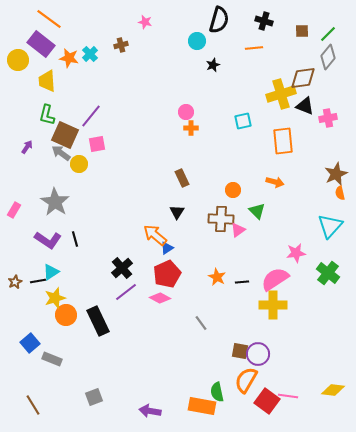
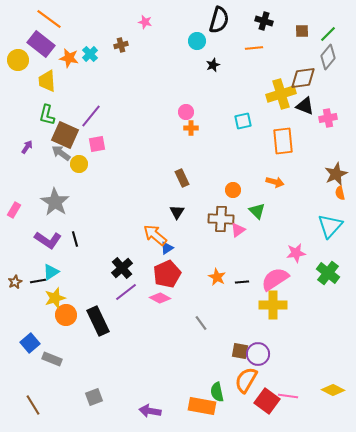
yellow diamond at (333, 390): rotated 20 degrees clockwise
